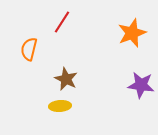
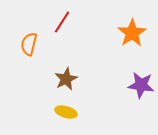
orange star: rotated 12 degrees counterclockwise
orange semicircle: moved 5 px up
brown star: rotated 20 degrees clockwise
yellow ellipse: moved 6 px right, 6 px down; rotated 20 degrees clockwise
